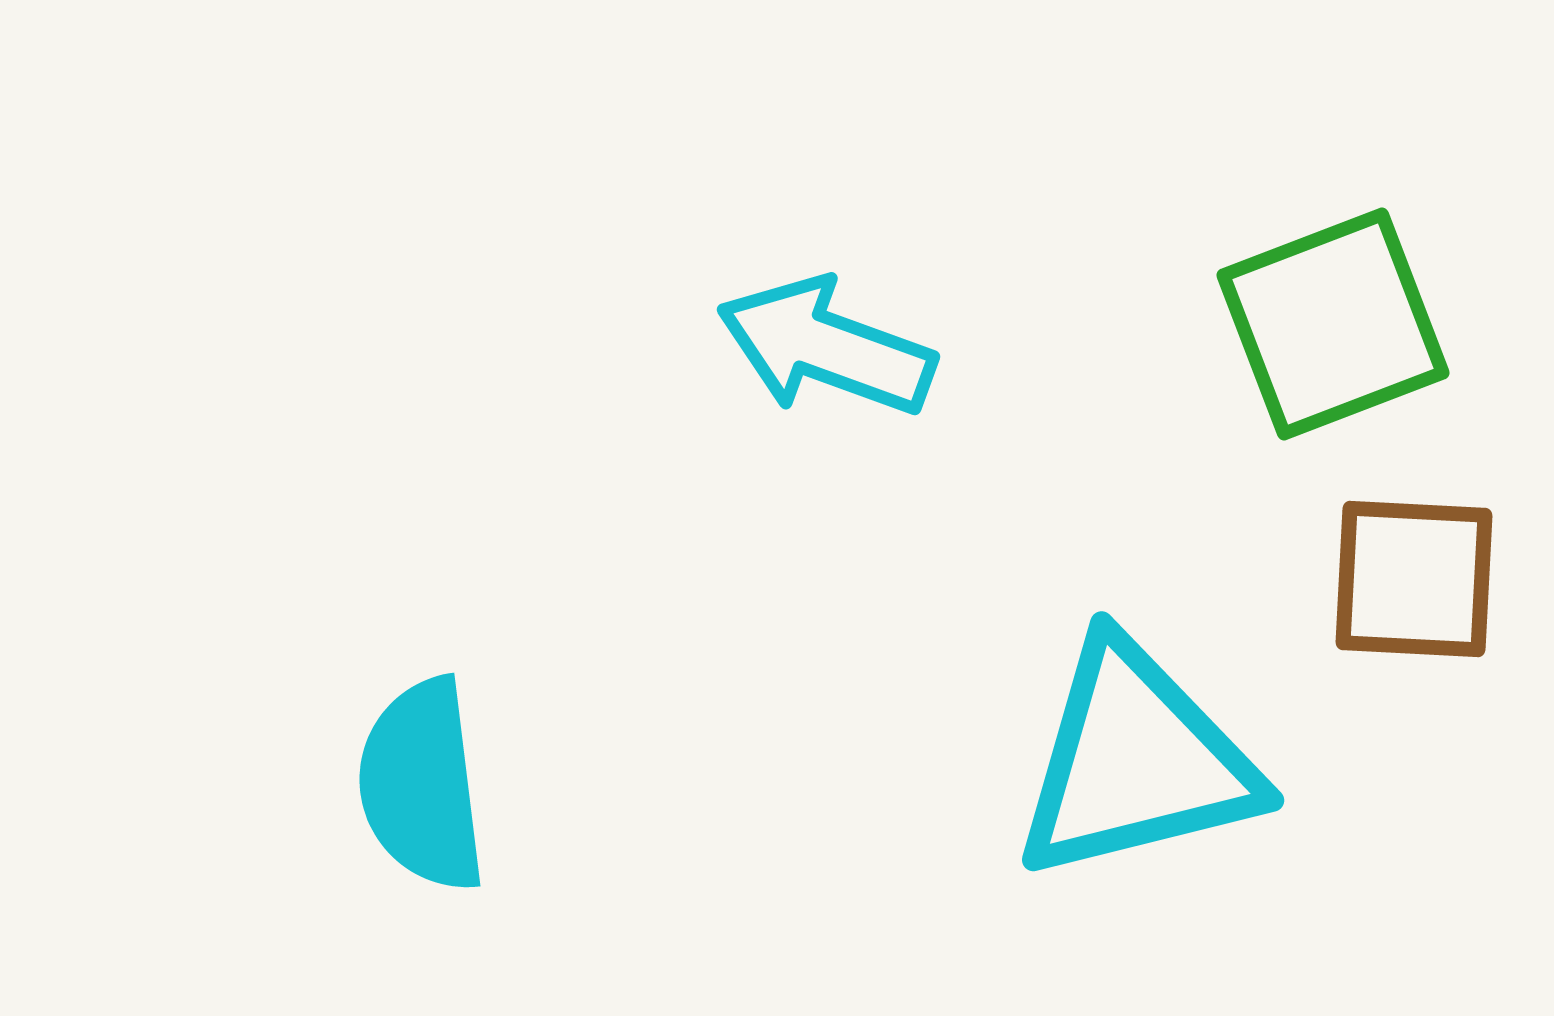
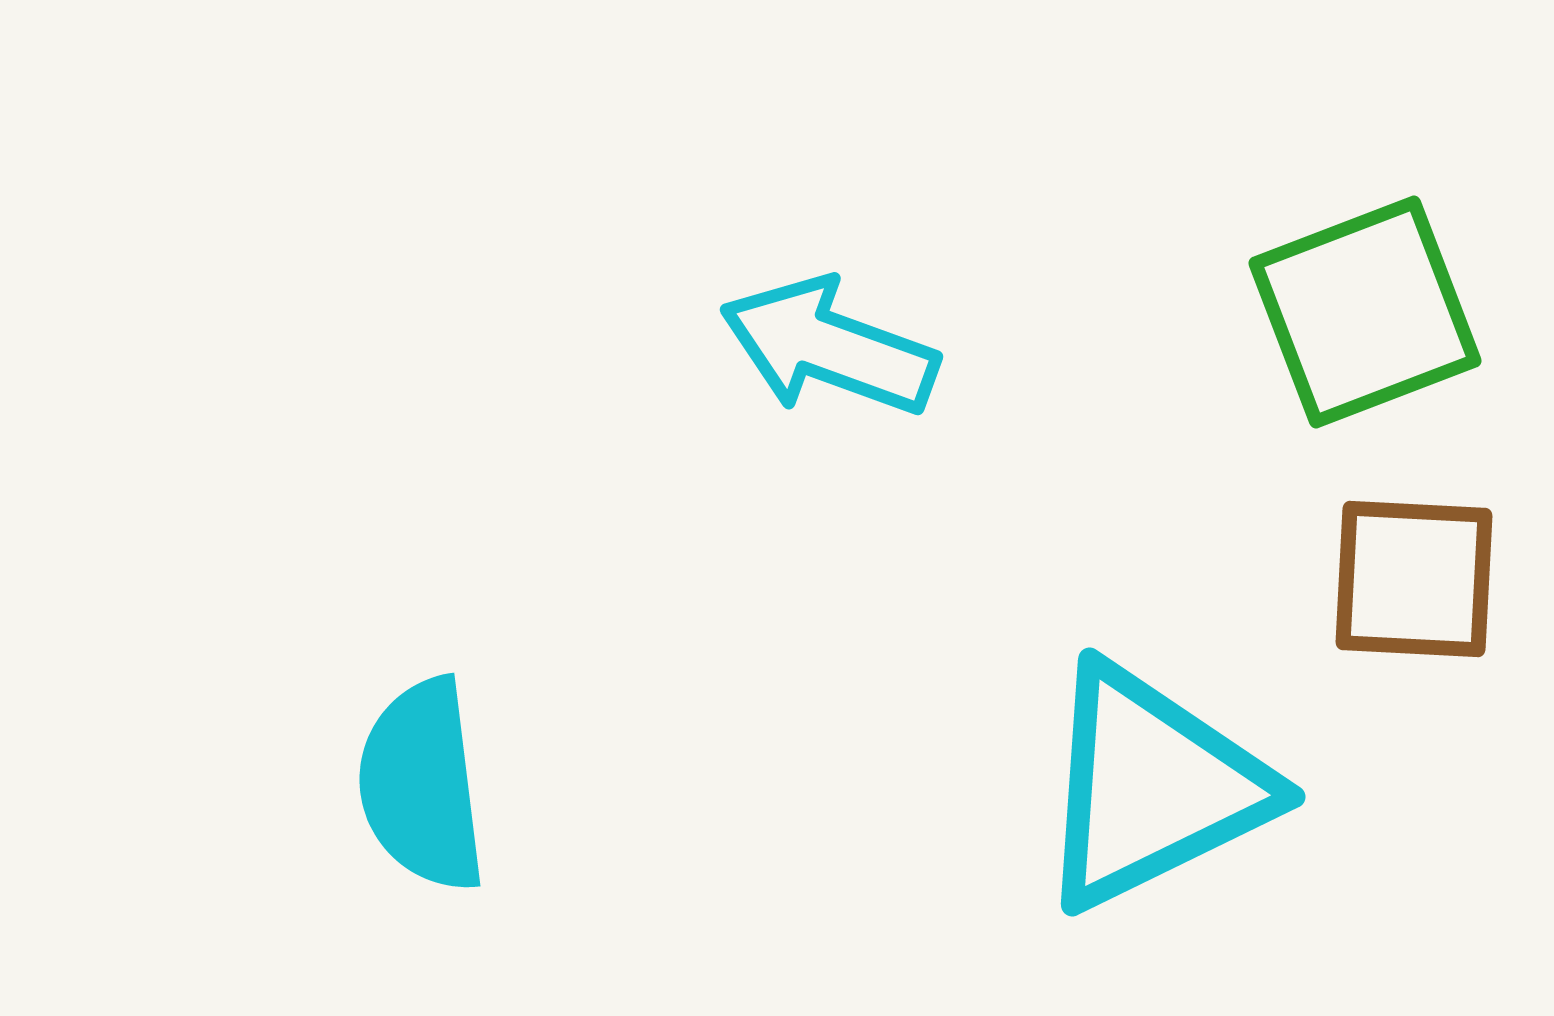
green square: moved 32 px right, 12 px up
cyan arrow: moved 3 px right
cyan triangle: moved 16 px right, 26 px down; rotated 12 degrees counterclockwise
